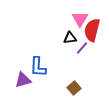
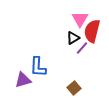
red semicircle: moved 1 px down
black triangle: moved 3 px right; rotated 24 degrees counterclockwise
